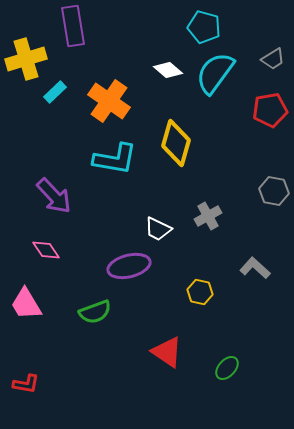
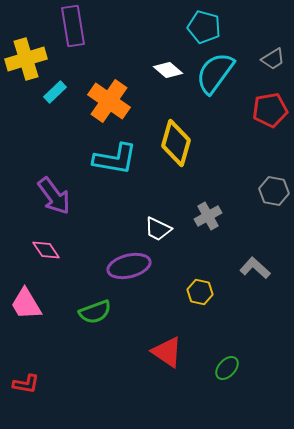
purple arrow: rotated 6 degrees clockwise
